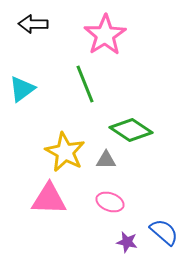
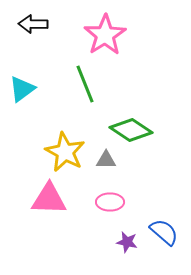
pink ellipse: rotated 20 degrees counterclockwise
